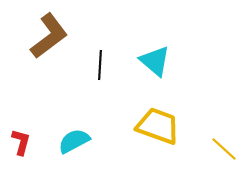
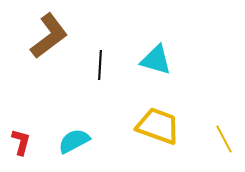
cyan triangle: moved 1 px right, 1 px up; rotated 24 degrees counterclockwise
yellow line: moved 10 px up; rotated 20 degrees clockwise
